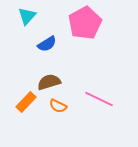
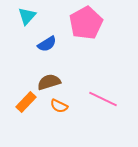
pink pentagon: moved 1 px right
pink line: moved 4 px right
orange semicircle: moved 1 px right
